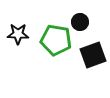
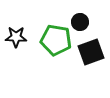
black star: moved 2 px left, 3 px down
black square: moved 2 px left, 3 px up
